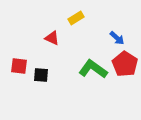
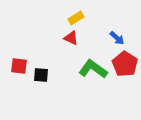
red triangle: moved 19 px right
